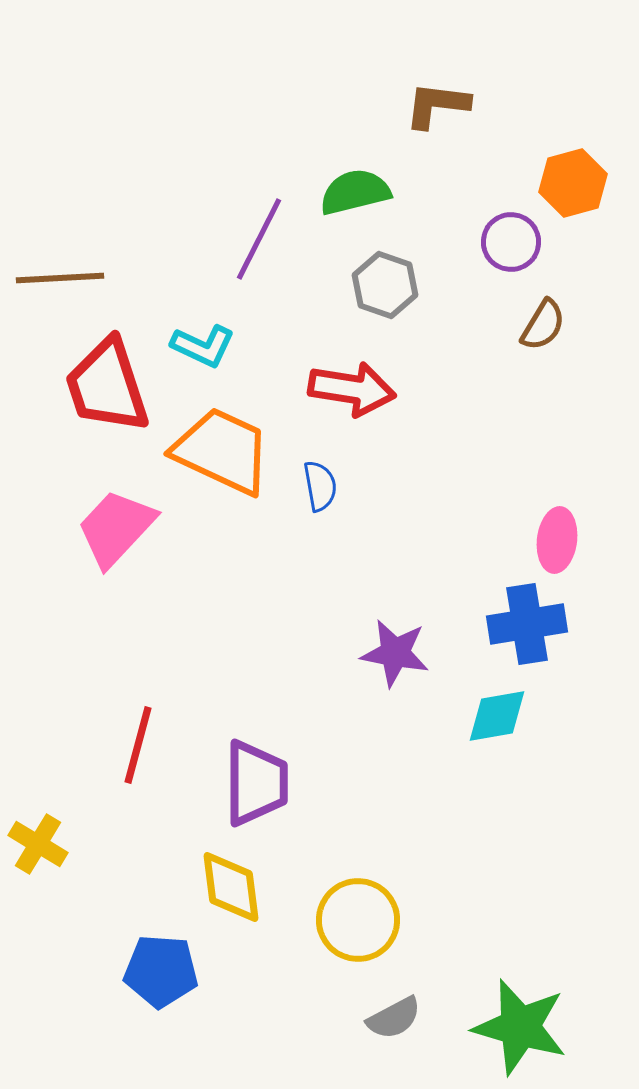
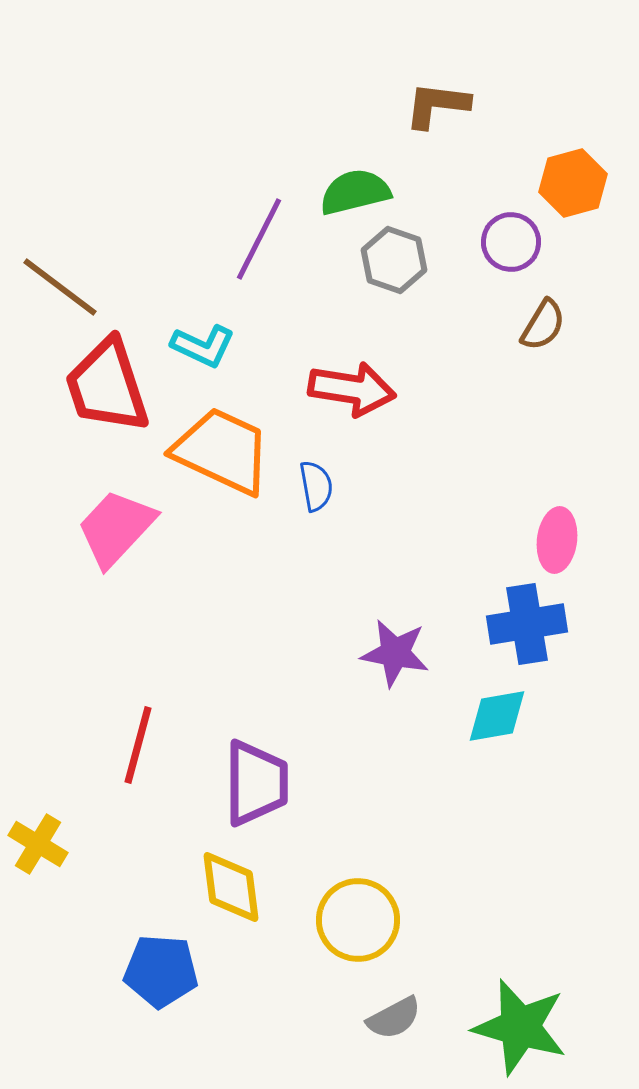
brown line: moved 9 px down; rotated 40 degrees clockwise
gray hexagon: moved 9 px right, 25 px up
blue semicircle: moved 4 px left
